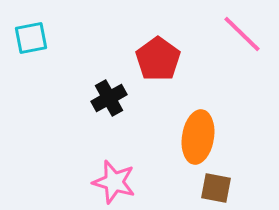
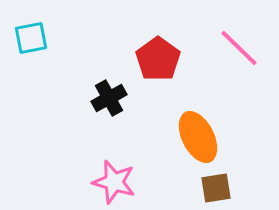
pink line: moved 3 px left, 14 px down
orange ellipse: rotated 36 degrees counterclockwise
brown square: rotated 20 degrees counterclockwise
